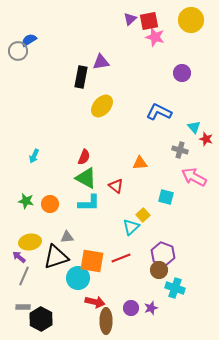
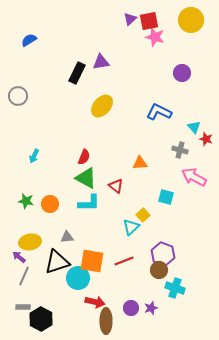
gray circle at (18, 51): moved 45 px down
black rectangle at (81, 77): moved 4 px left, 4 px up; rotated 15 degrees clockwise
black triangle at (56, 257): moved 1 px right, 5 px down
red line at (121, 258): moved 3 px right, 3 px down
